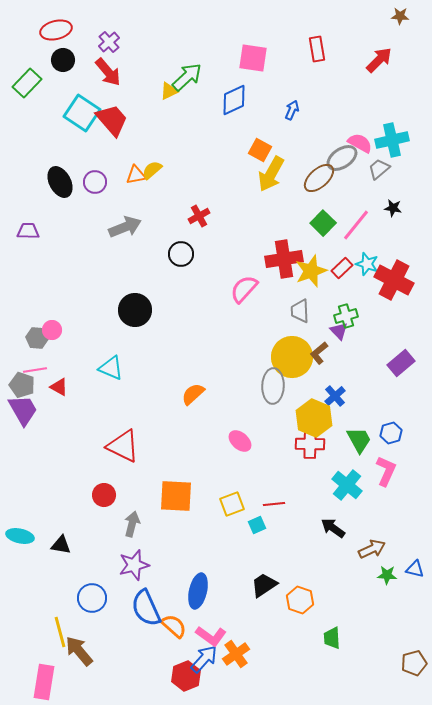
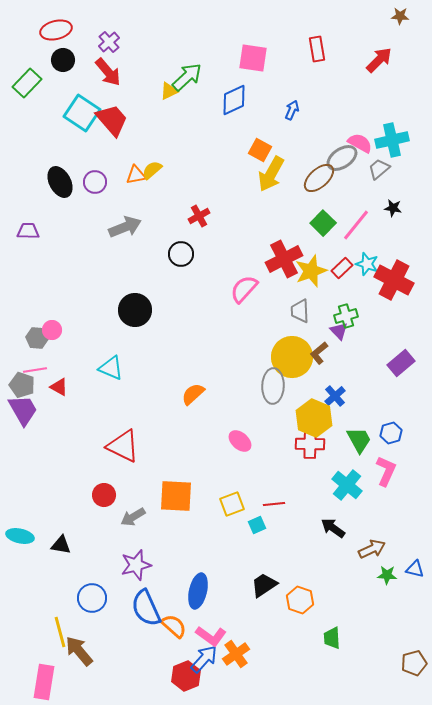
red cross at (284, 259): rotated 18 degrees counterclockwise
gray arrow at (132, 524): moved 1 px right, 7 px up; rotated 135 degrees counterclockwise
purple star at (134, 565): moved 2 px right
